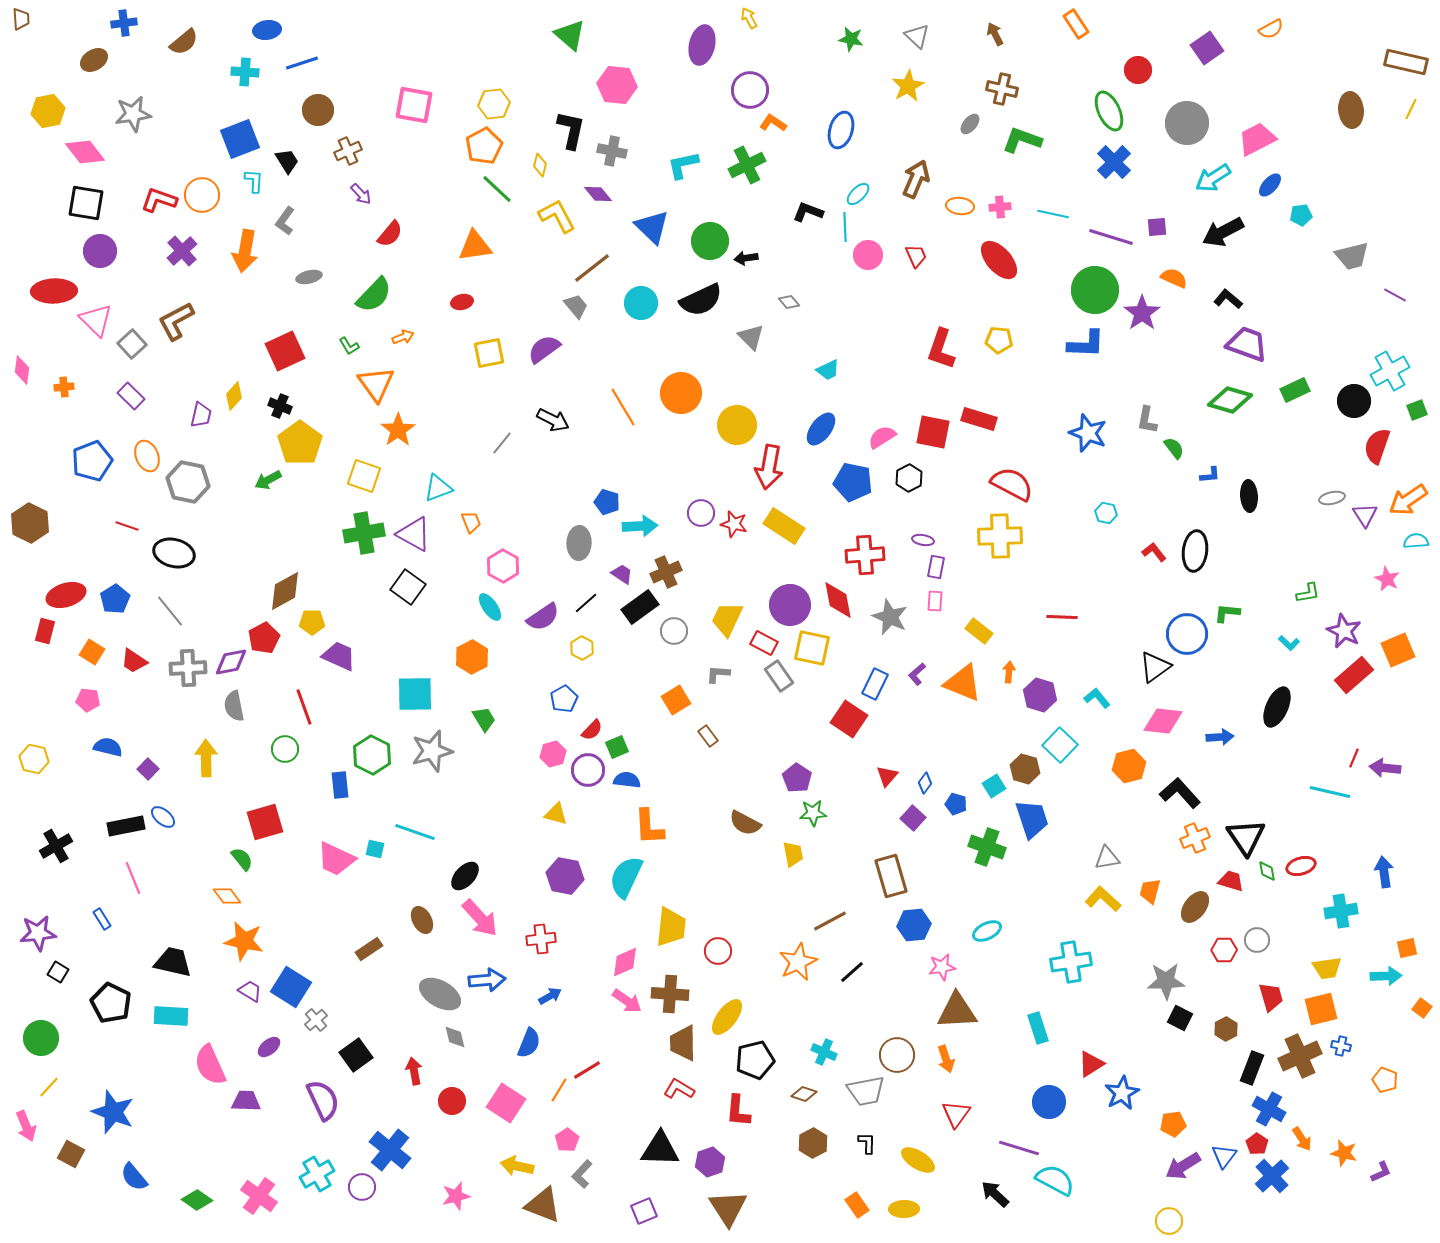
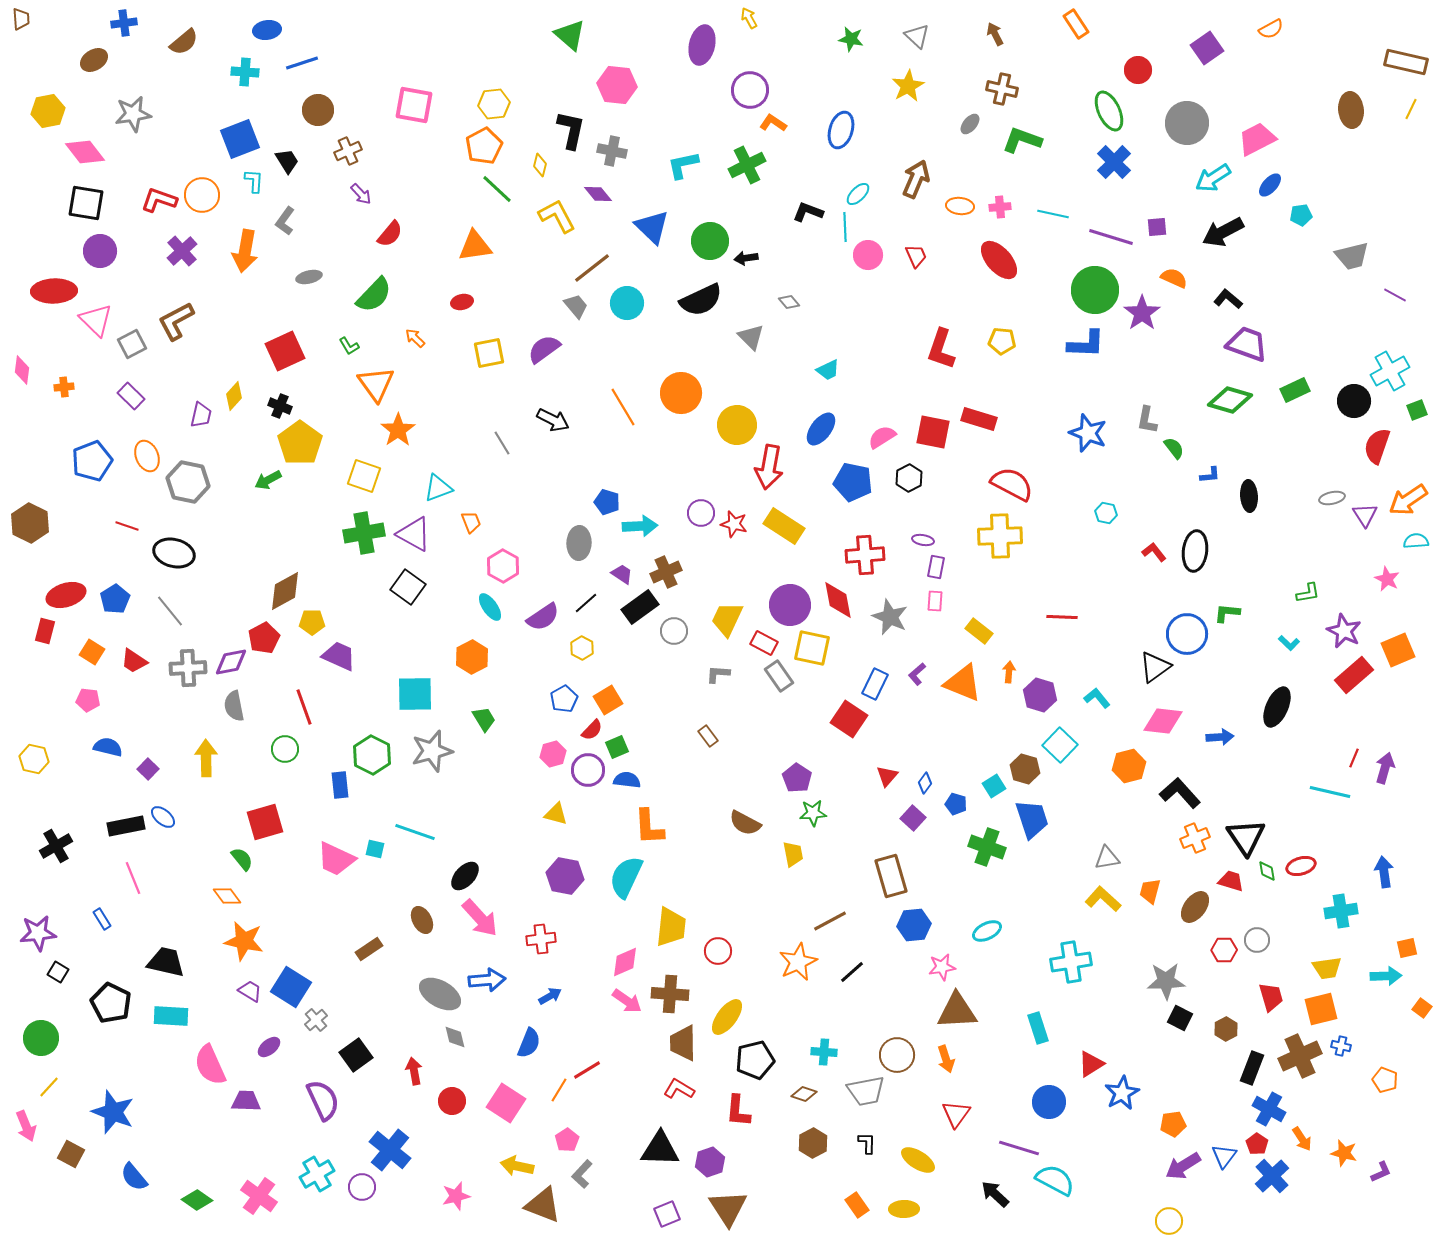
cyan circle at (641, 303): moved 14 px left
orange arrow at (403, 337): moved 12 px right, 1 px down; rotated 115 degrees counterclockwise
yellow pentagon at (999, 340): moved 3 px right, 1 px down
gray square at (132, 344): rotated 16 degrees clockwise
gray line at (502, 443): rotated 70 degrees counterclockwise
orange square at (676, 700): moved 68 px left
purple arrow at (1385, 768): rotated 100 degrees clockwise
black trapezoid at (173, 962): moved 7 px left
cyan cross at (824, 1052): rotated 20 degrees counterclockwise
purple square at (644, 1211): moved 23 px right, 3 px down
